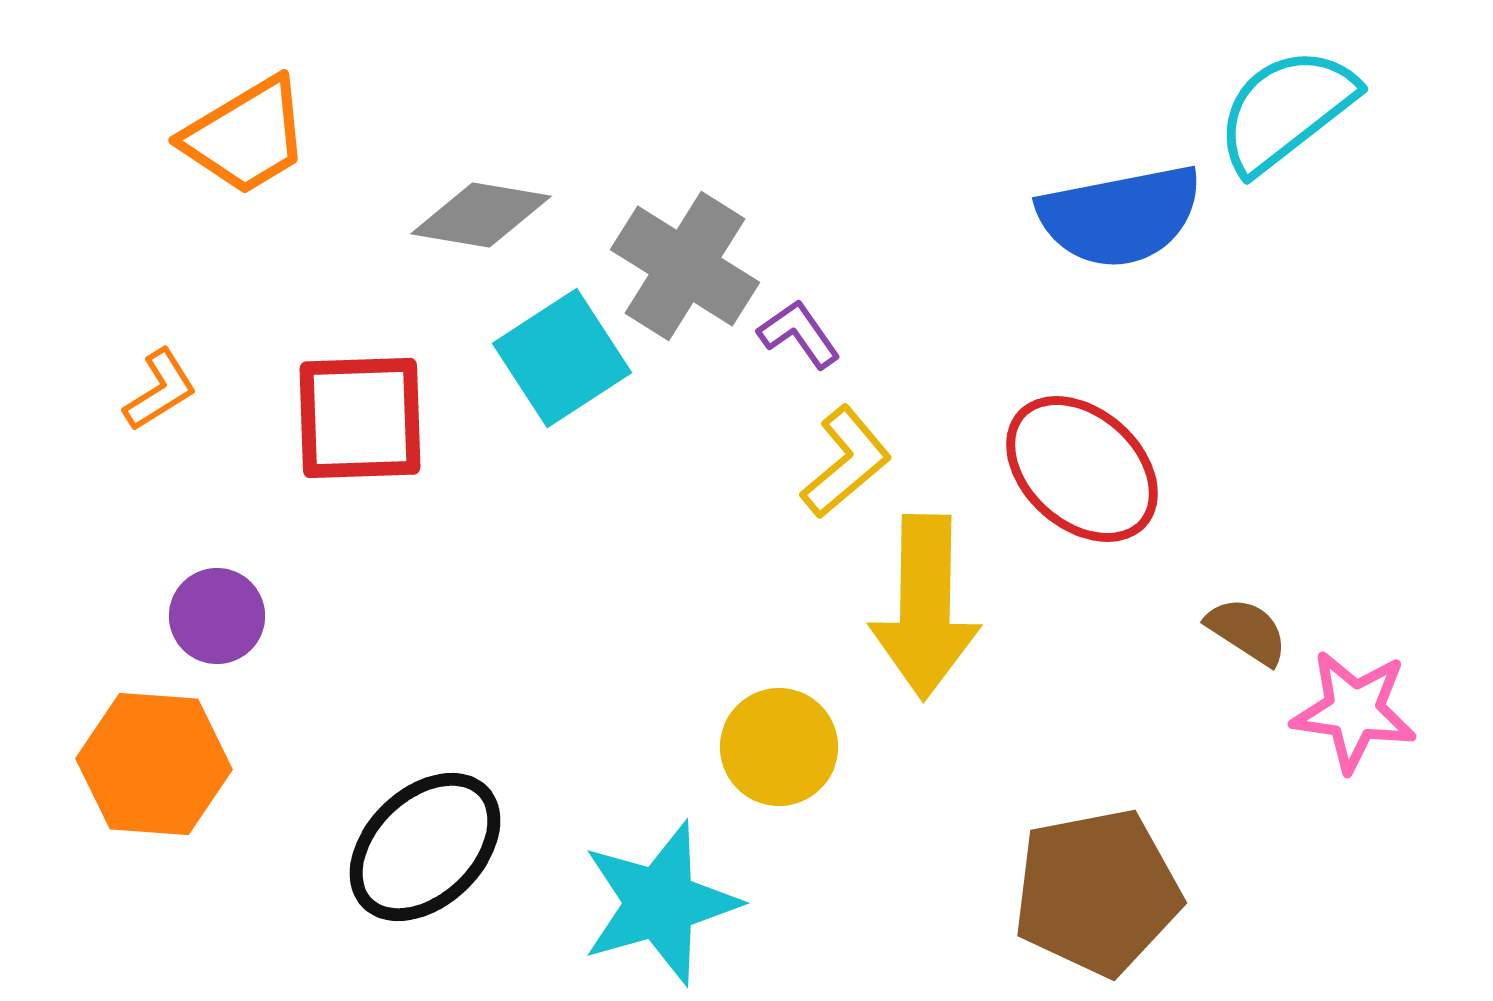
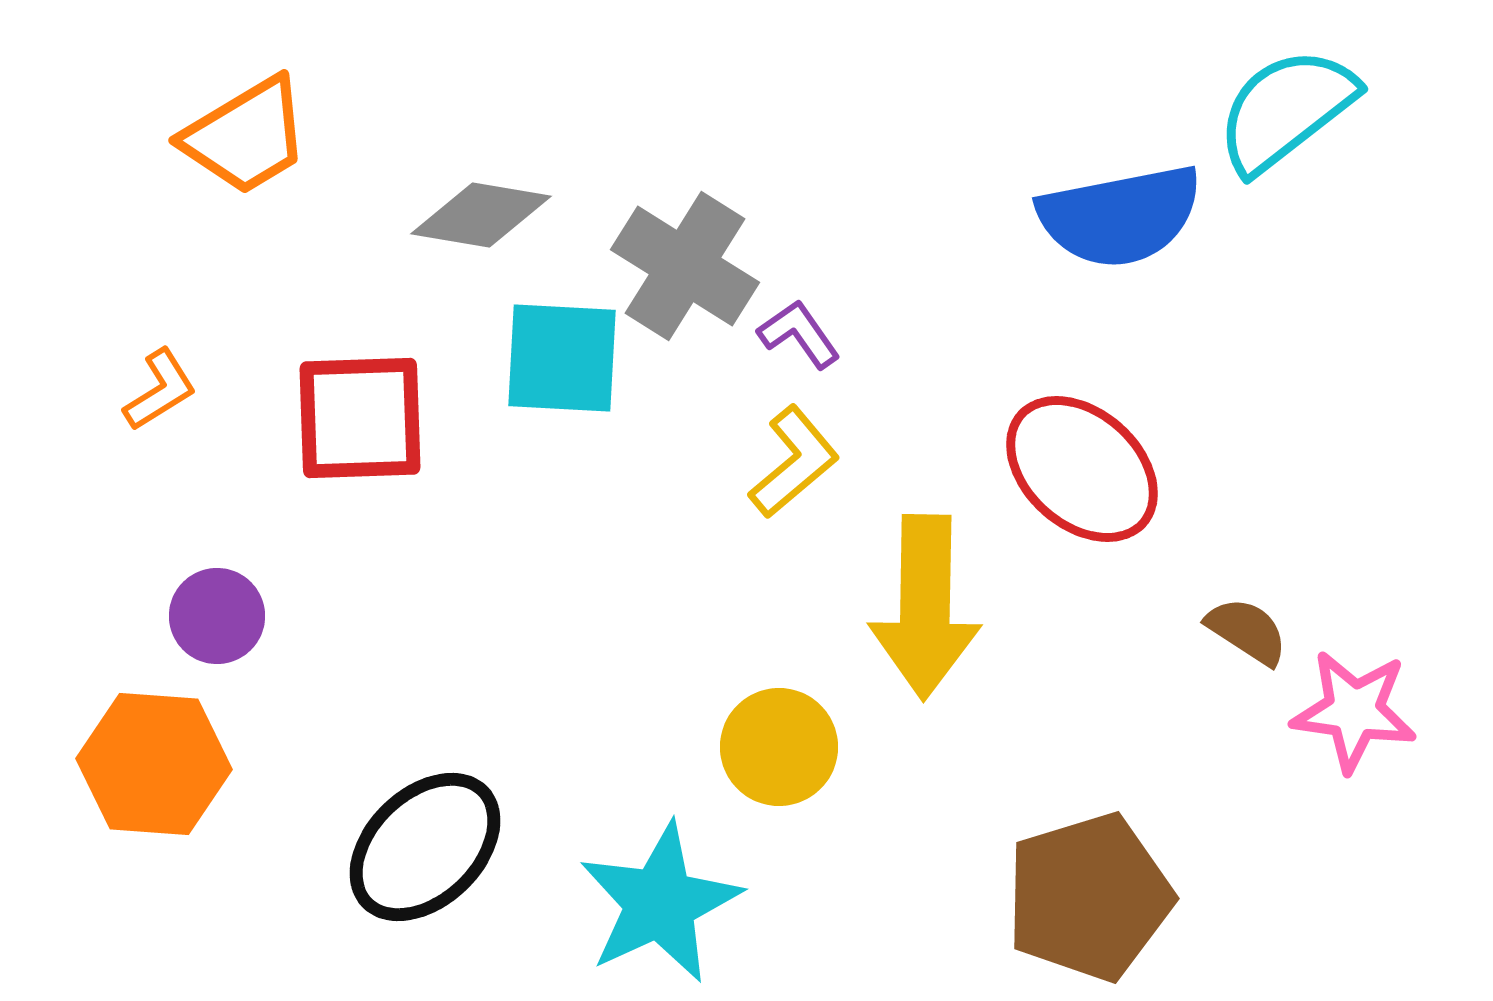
cyan square: rotated 36 degrees clockwise
yellow L-shape: moved 52 px left
brown pentagon: moved 8 px left, 5 px down; rotated 6 degrees counterclockwise
cyan star: rotated 9 degrees counterclockwise
